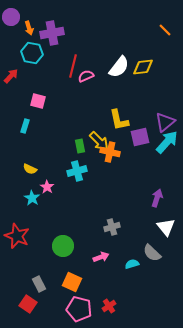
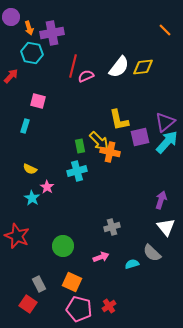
purple arrow: moved 4 px right, 2 px down
